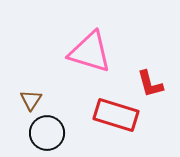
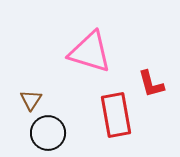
red L-shape: moved 1 px right
red rectangle: rotated 63 degrees clockwise
black circle: moved 1 px right
